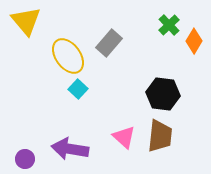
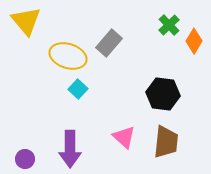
yellow ellipse: rotated 36 degrees counterclockwise
brown trapezoid: moved 6 px right, 6 px down
purple arrow: rotated 99 degrees counterclockwise
